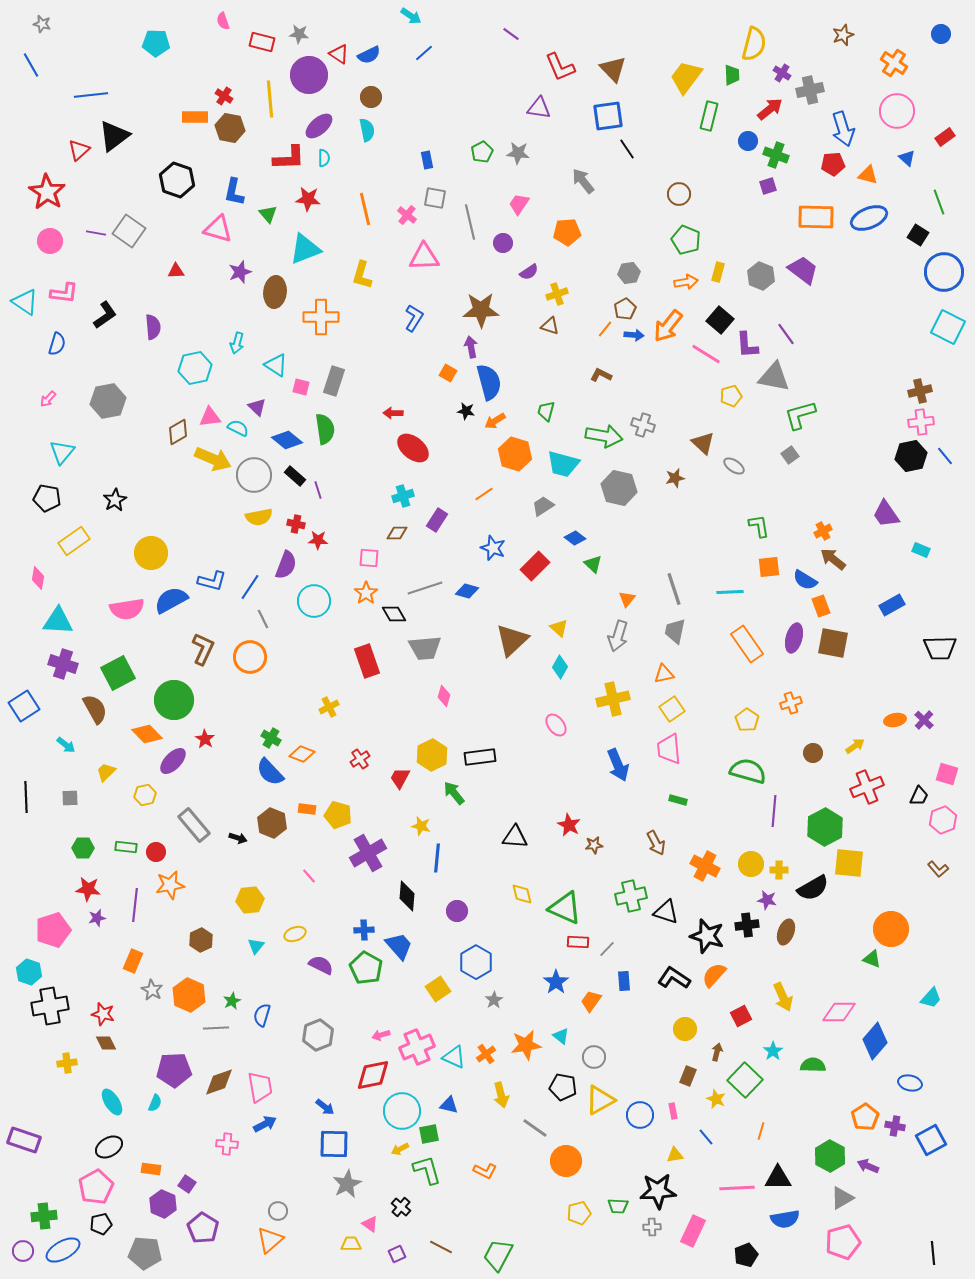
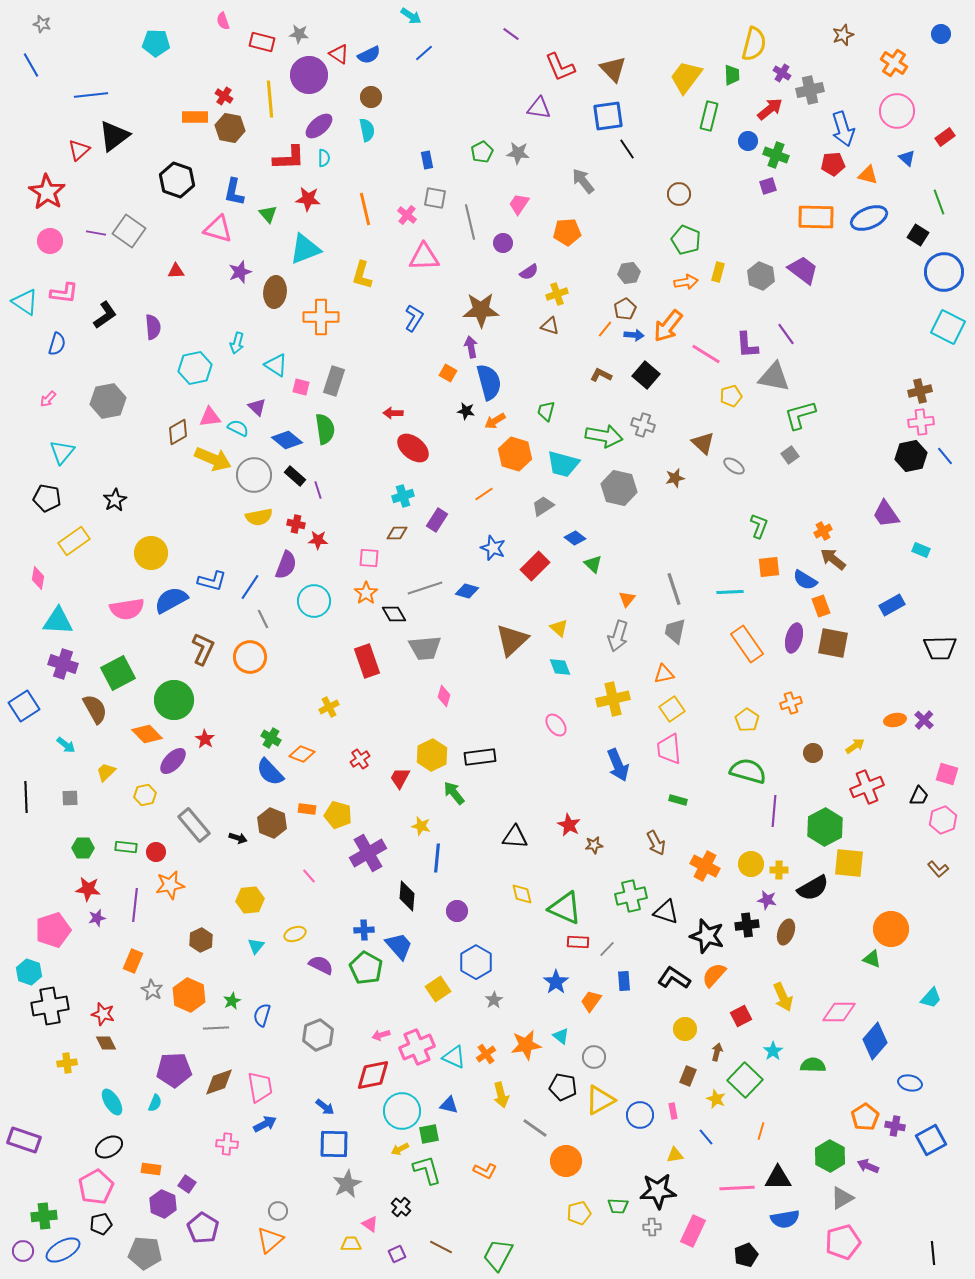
black square at (720, 320): moved 74 px left, 55 px down
green L-shape at (759, 526): rotated 30 degrees clockwise
cyan diamond at (560, 667): rotated 50 degrees counterclockwise
